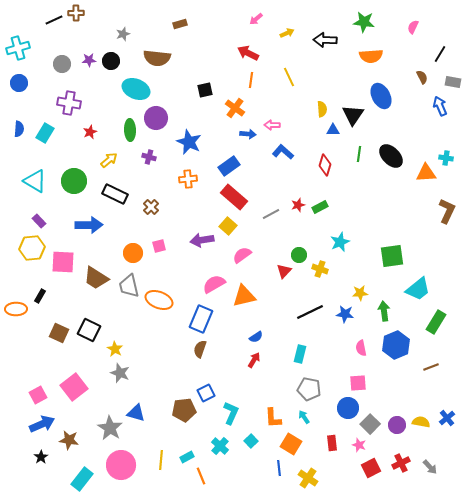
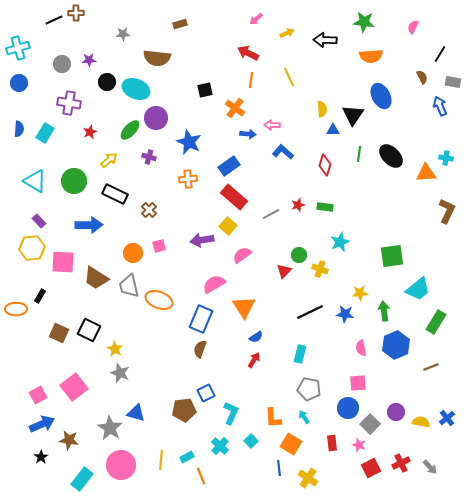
gray star at (123, 34): rotated 16 degrees clockwise
black circle at (111, 61): moved 4 px left, 21 px down
green ellipse at (130, 130): rotated 45 degrees clockwise
brown cross at (151, 207): moved 2 px left, 3 px down
green rectangle at (320, 207): moved 5 px right; rotated 35 degrees clockwise
orange triangle at (244, 296): moved 11 px down; rotated 50 degrees counterclockwise
purple circle at (397, 425): moved 1 px left, 13 px up
